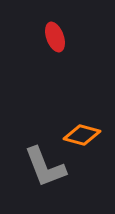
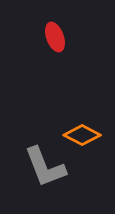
orange diamond: rotated 12 degrees clockwise
